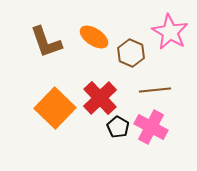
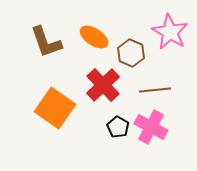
red cross: moved 3 px right, 13 px up
orange square: rotated 9 degrees counterclockwise
